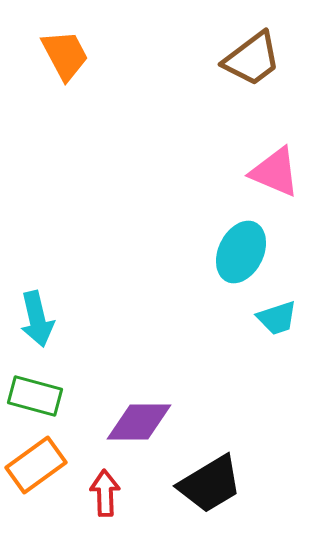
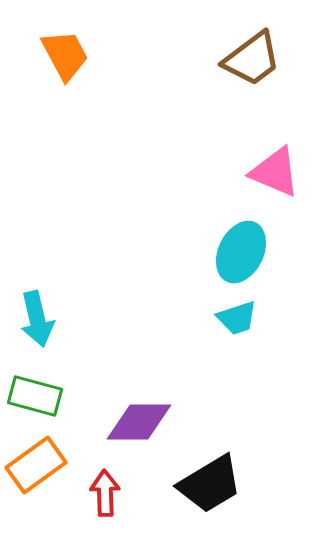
cyan trapezoid: moved 40 px left
